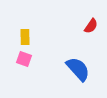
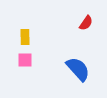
red semicircle: moved 5 px left, 3 px up
pink square: moved 1 px right, 1 px down; rotated 21 degrees counterclockwise
